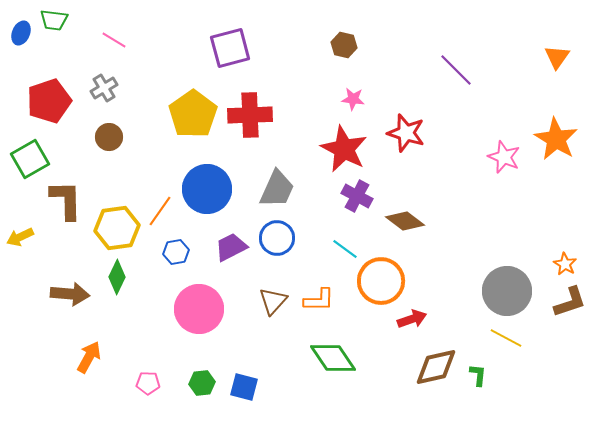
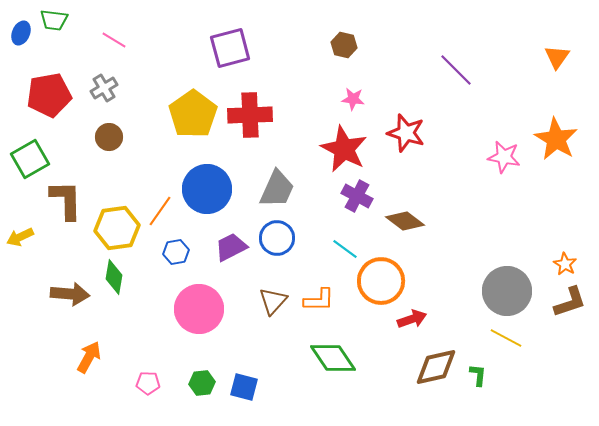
red pentagon at (49, 101): moved 6 px up; rotated 9 degrees clockwise
pink star at (504, 157): rotated 12 degrees counterclockwise
green diamond at (117, 277): moved 3 px left; rotated 16 degrees counterclockwise
